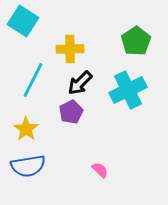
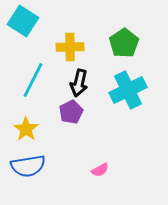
green pentagon: moved 12 px left, 2 px down
yellow cross: moved 2 px up
black arrow: moved 1 px left; rotated 32 degrees counterclockwise
pink semicircle: rotated 108 degrees clockwise
